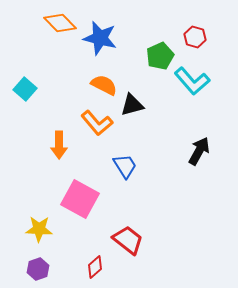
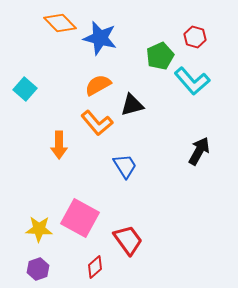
orange semicircle: moved 6 px left; rotated 56 degrees counterclockwise
pink square: moved 19 px down
red trapezoid: rotated 16 degrees clockwise
